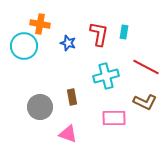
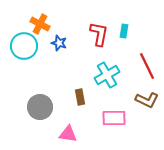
orange cross: rotated 18 degrees clockwise
cyan rectangle: moved 1 px up
blue star: moved 9 px left
red line: moved 1 px right, 1 px up; rotated 36 degrees clockwise
cyan cross: moved 1 px right, 1 px up; rotated 15 degrees counterclockwise
brown rectangle: moved 8 px right
brown L-shape: moved 2 px right, 2 px up
pink triangle: rotated 12 degrees counterclockwise
